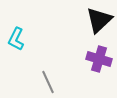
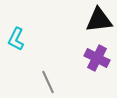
black triangle: rotated 36 degrees clockwise
purple cross: moved 2 px left, 1 px up; rotated 10 degrees clockwise
